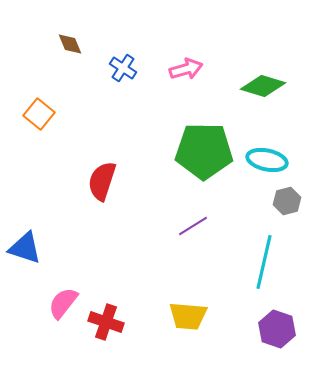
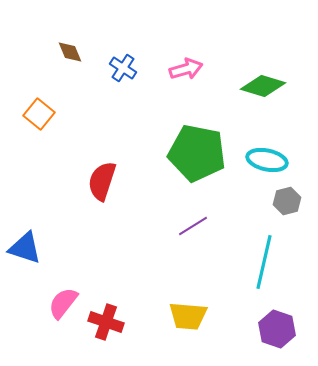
brown diamond: moved 8 px down
green pentagon: moved 7 px left, 2 px down; rotated 10 degrees clockwise
